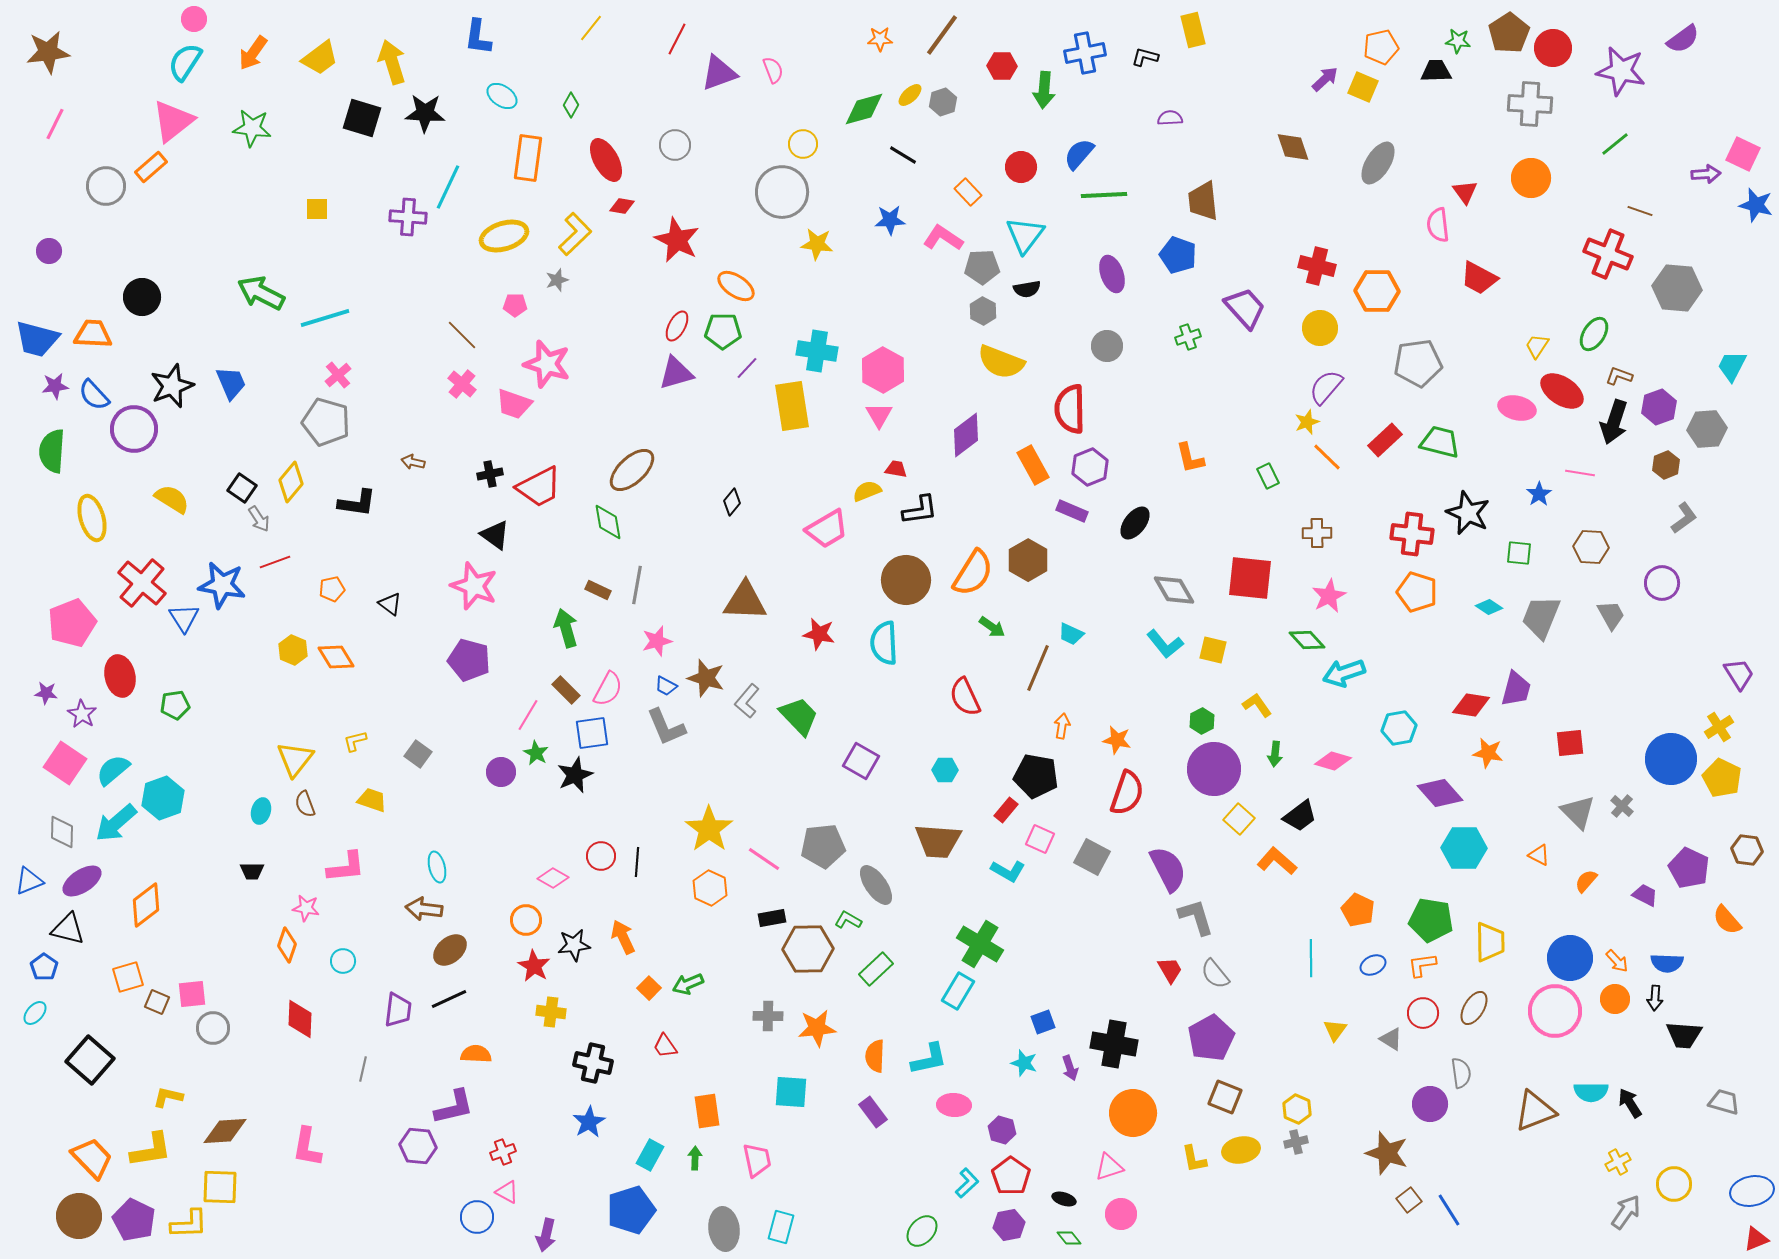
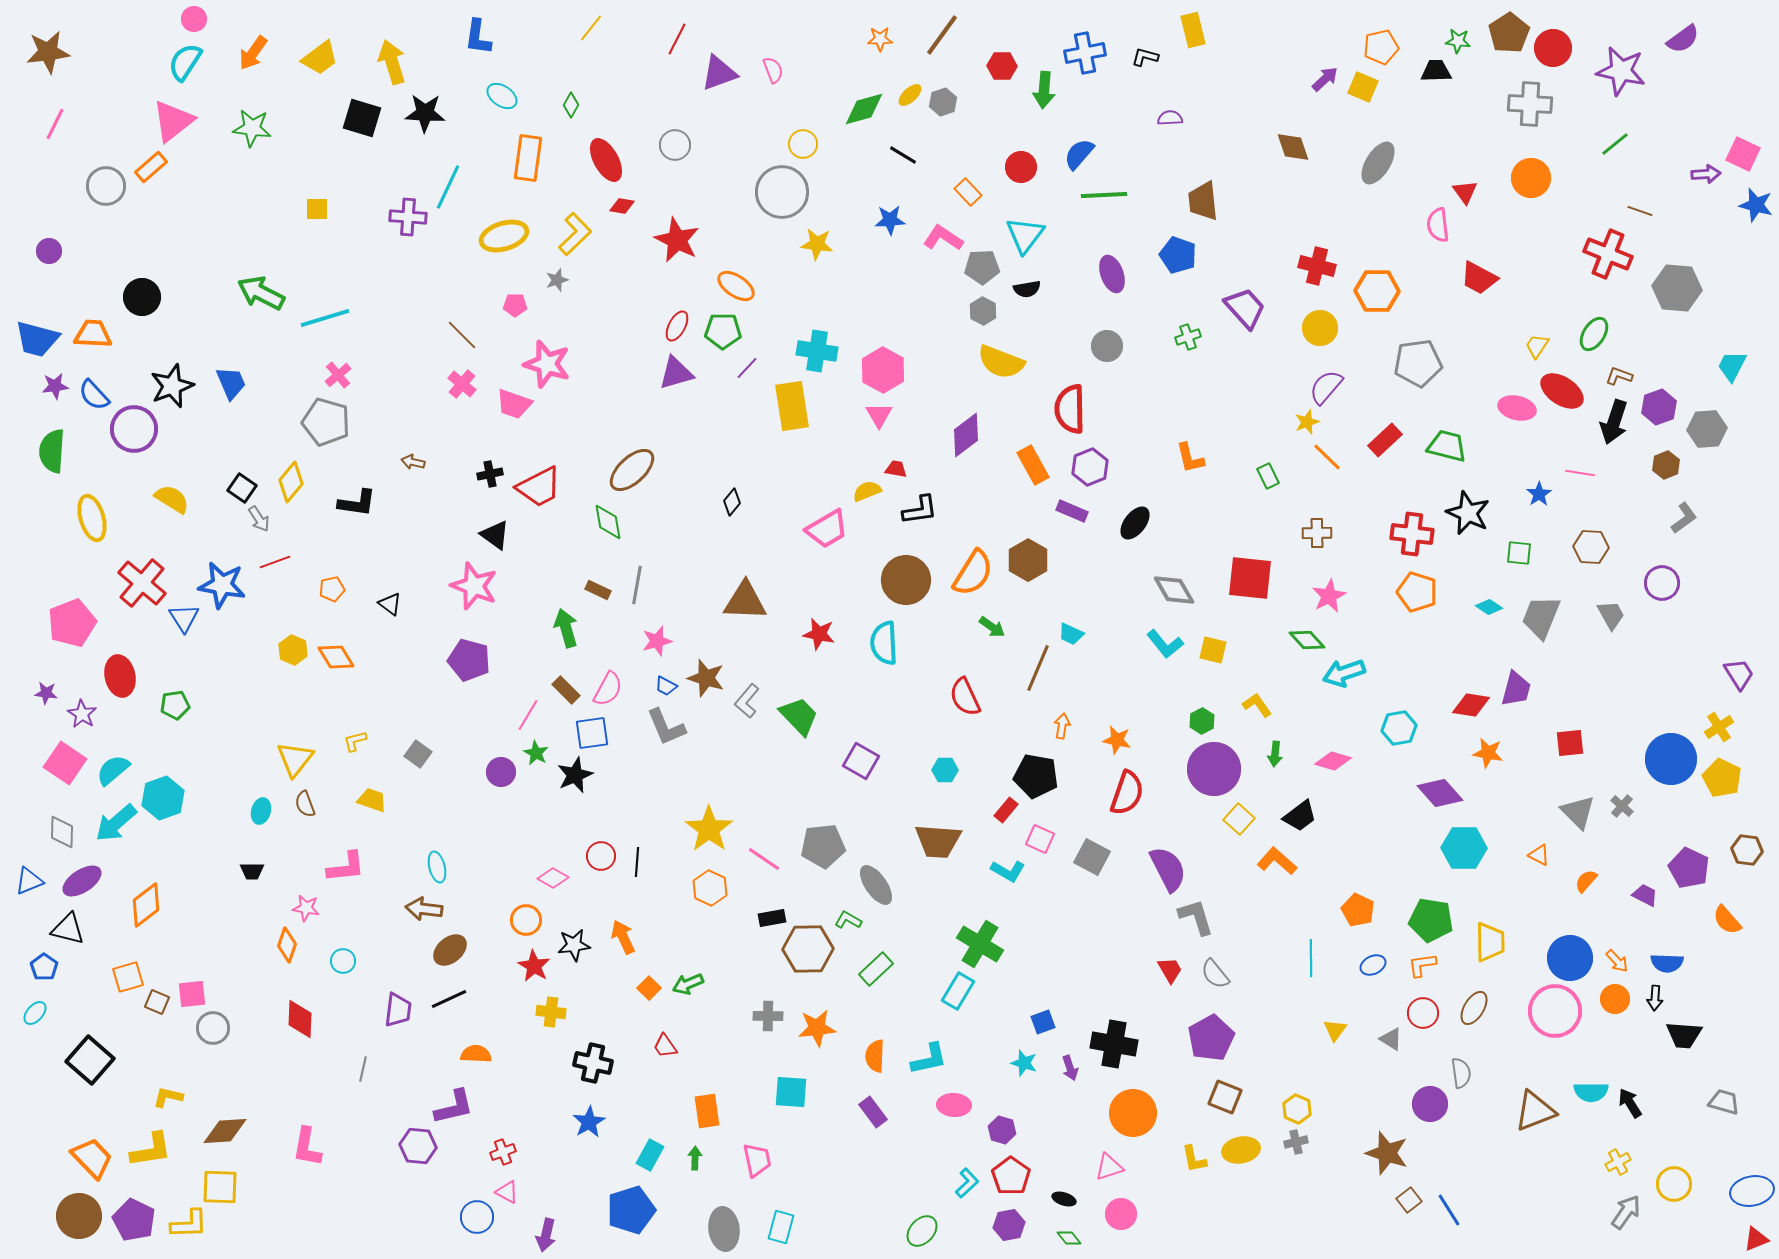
green trapezoid at (1440, 442): moved 7 px right, 4 px down
